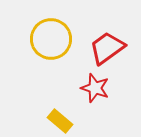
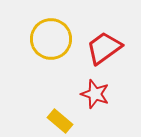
red trapezoid: moved 3 px left
red star: moved 6 px down
